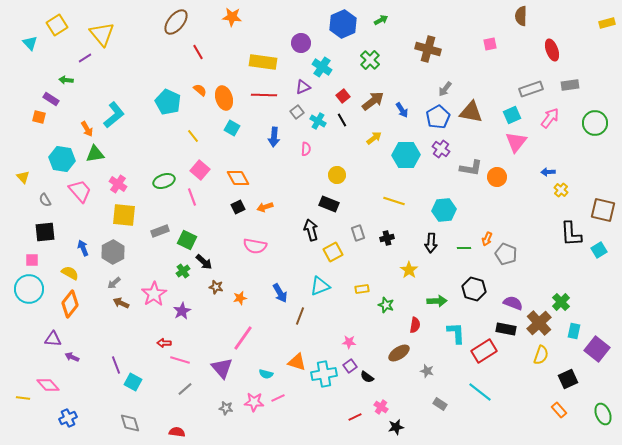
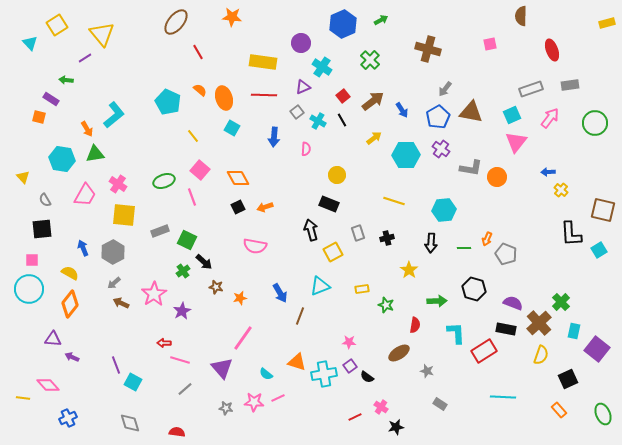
pink trapezoid at (80, 191): moved 5 px right, 4 px down; rotated 70 degrees clockwise
black square at (45, 232): moved 3 px left, 3 px up
cyan semicircle at (266, 374): rotated 24 degrees clockwise
cyan line at (480, 392): moved 23 px right, 5 px down; rotated 35 degrees counterclockwise
